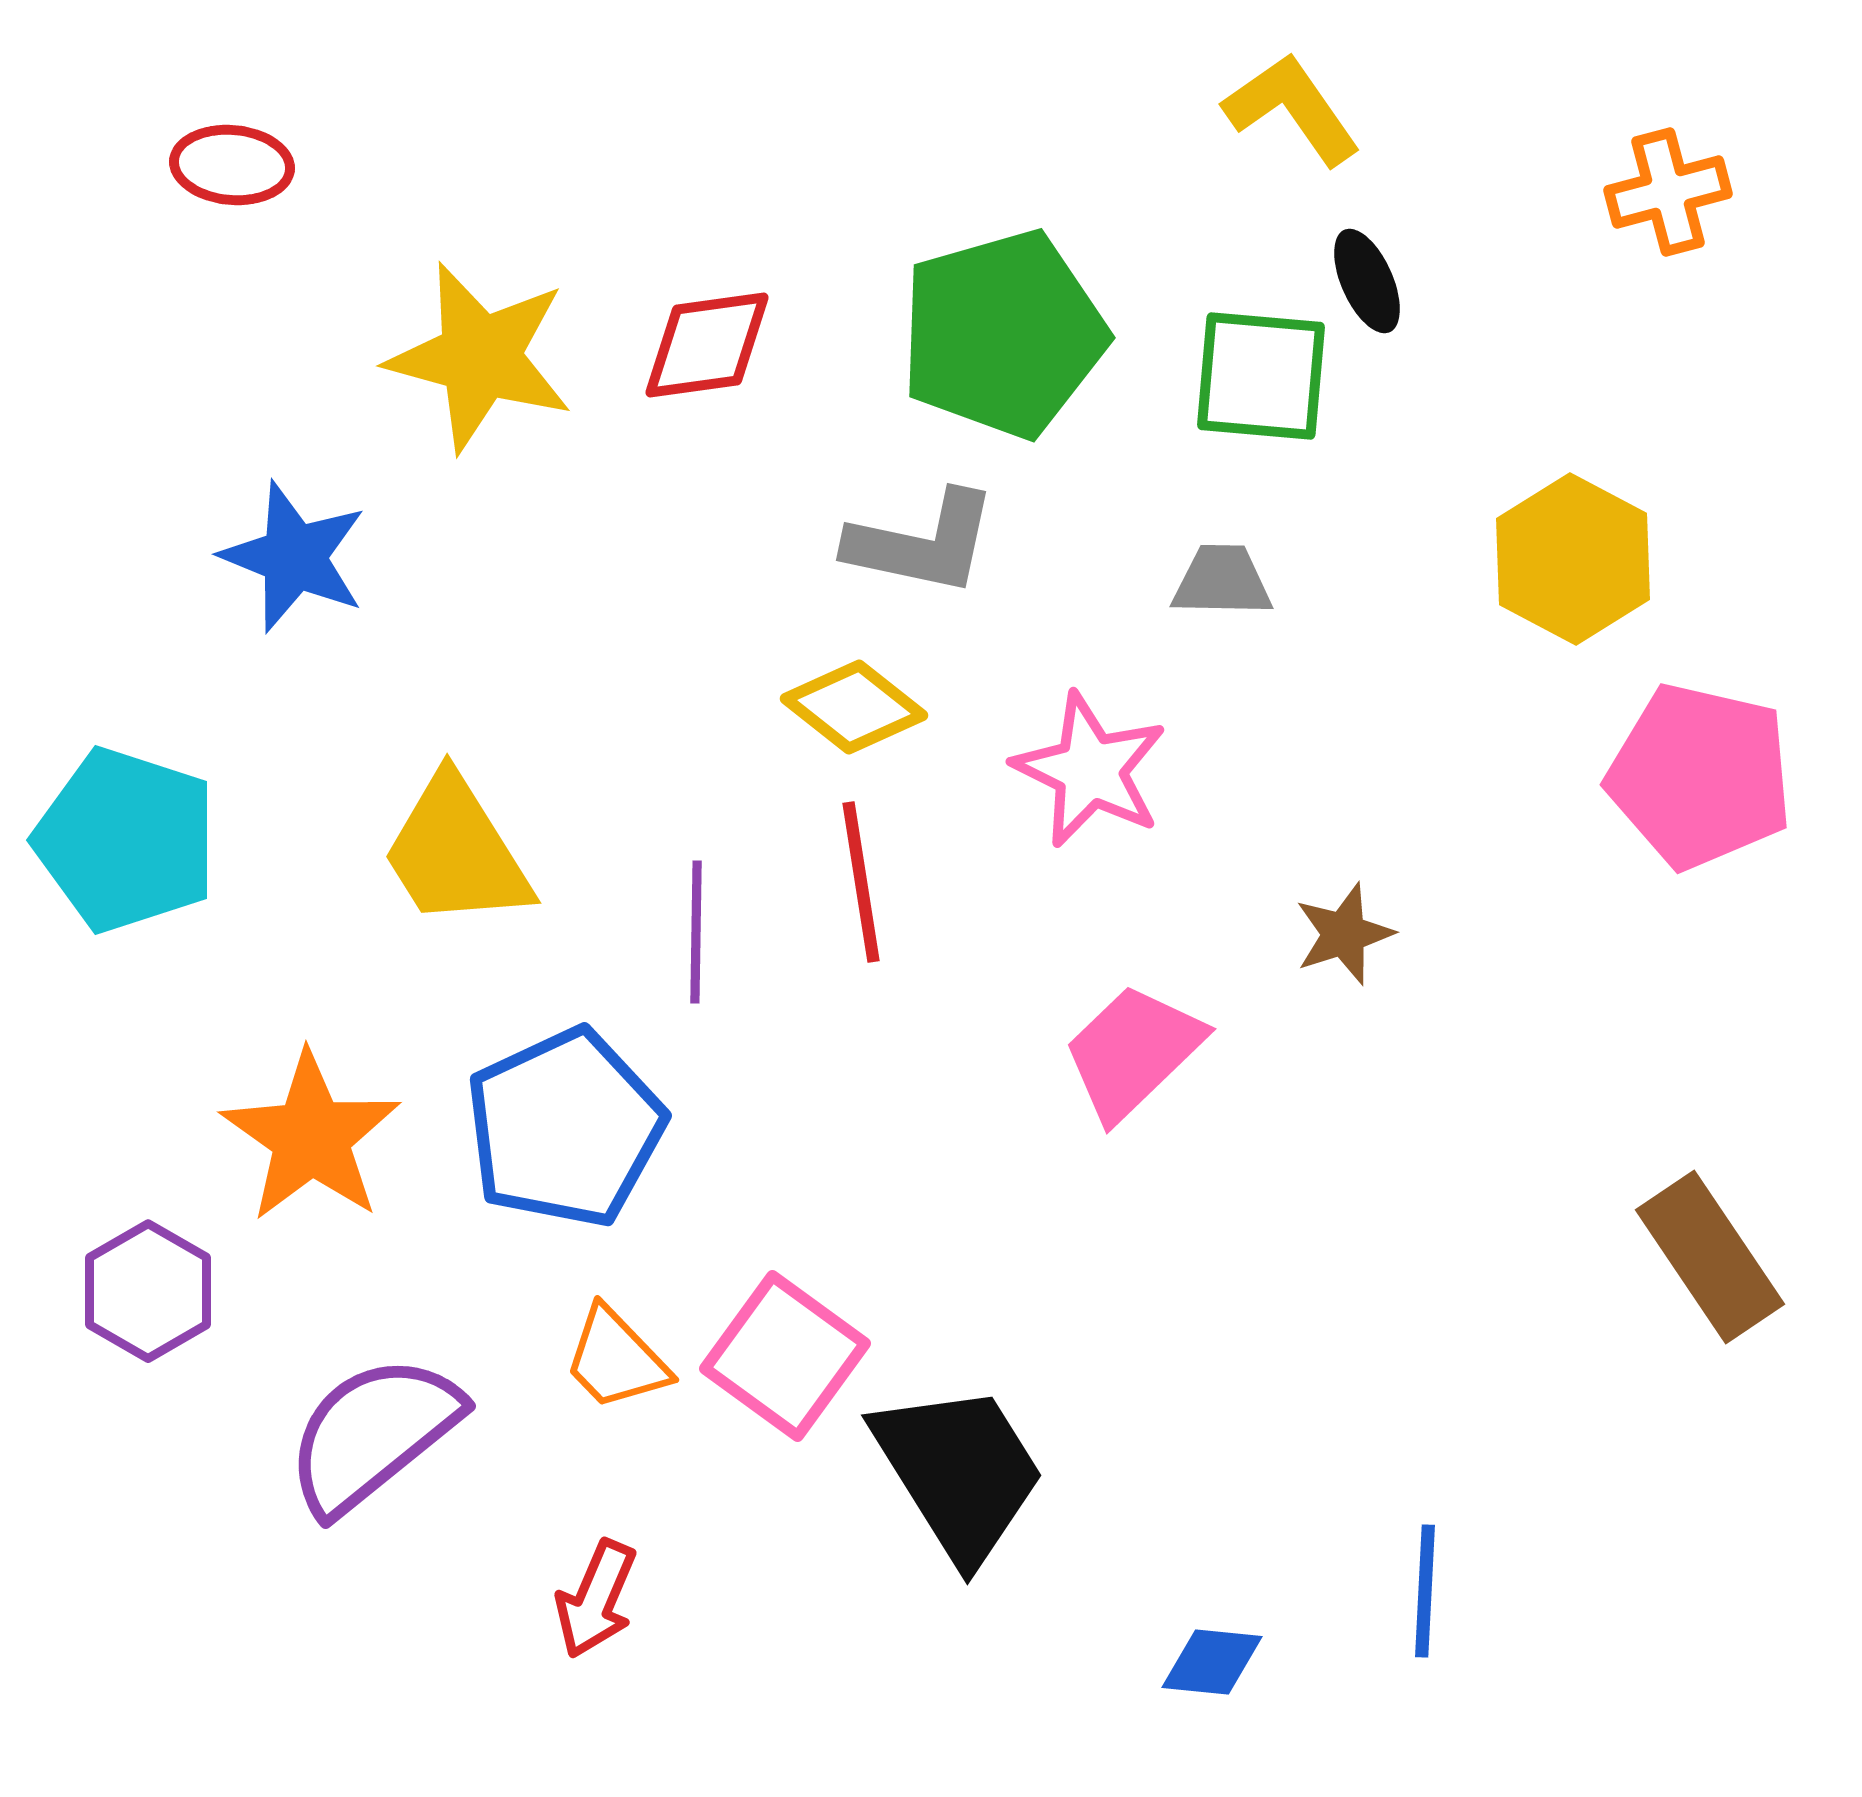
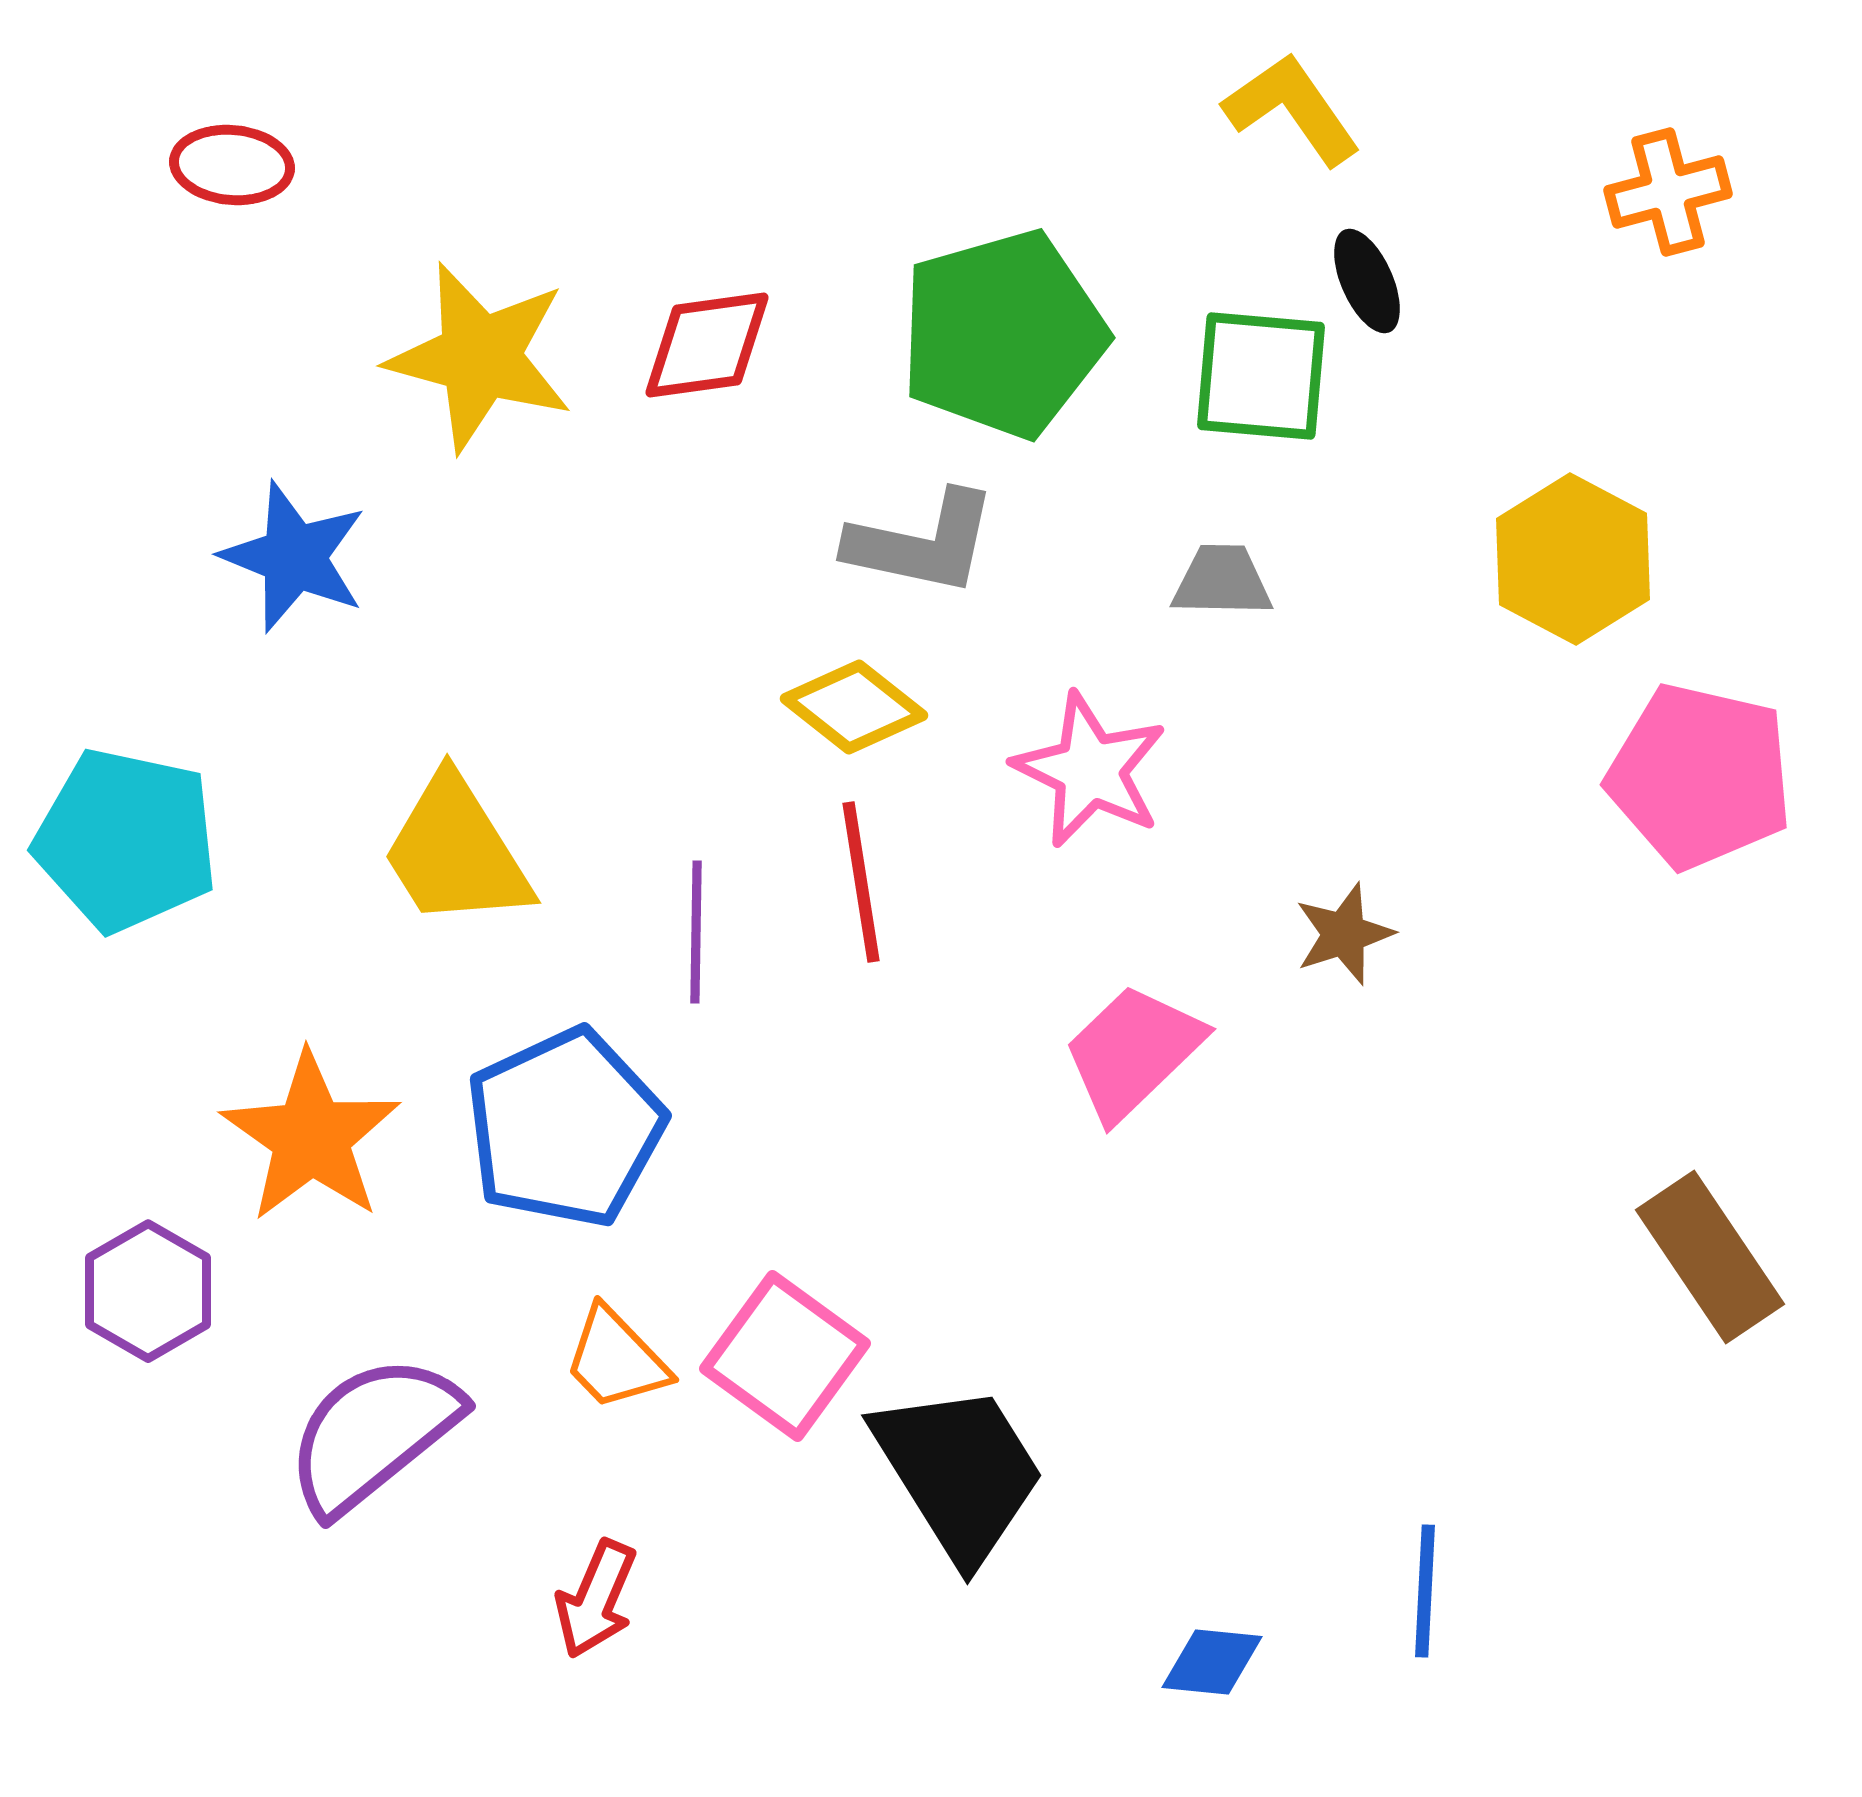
cyan pentagon: rotated 6 degrees counterclockwise
